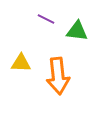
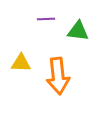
purple line: rotated 30 degrees counterclockwise
green triangle: moved 1 px right
